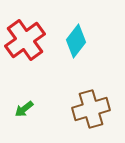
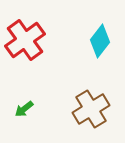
cyan diamond: moved 24 px right
brown cross: rotated 15 degrees counterclockwise
